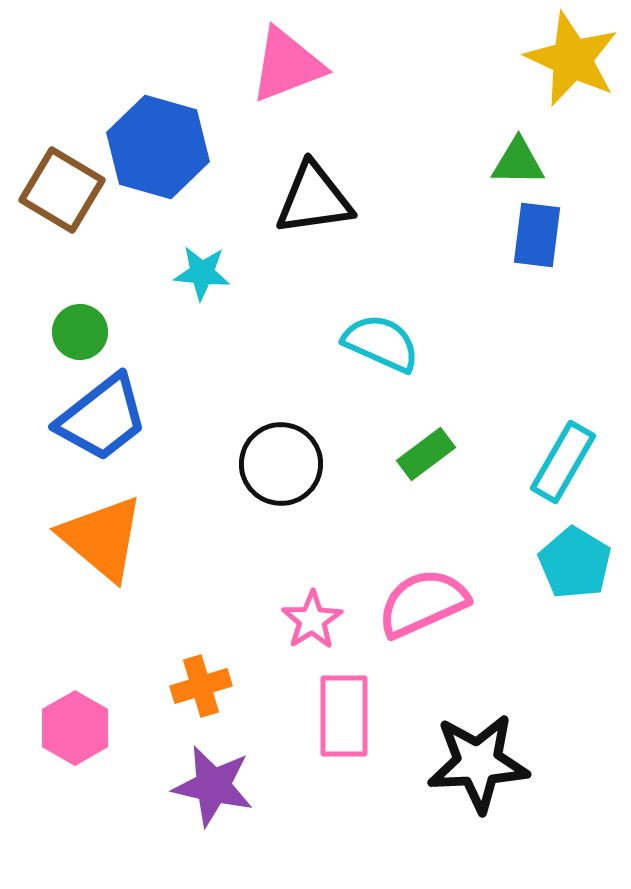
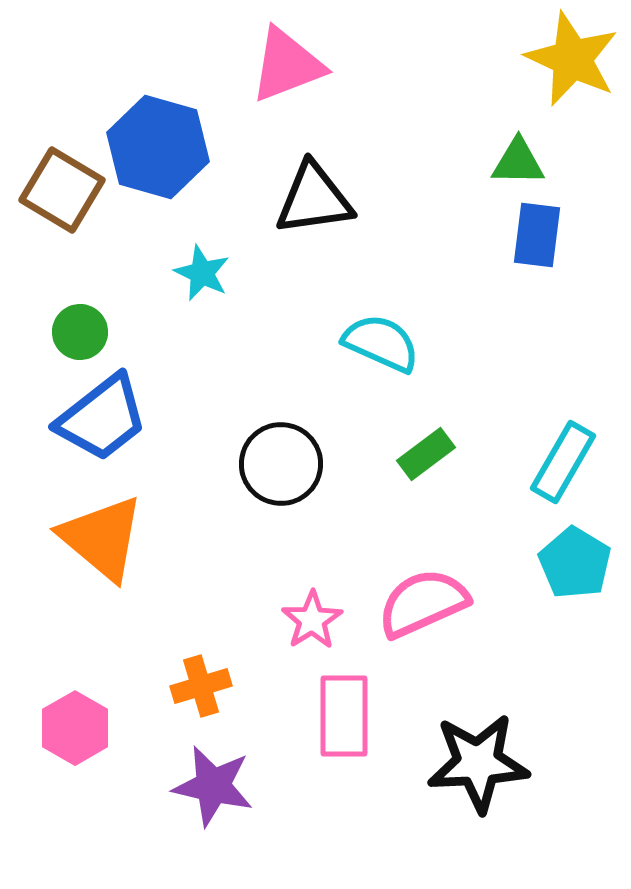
cyan star: rotated 20 degrees clockwise
